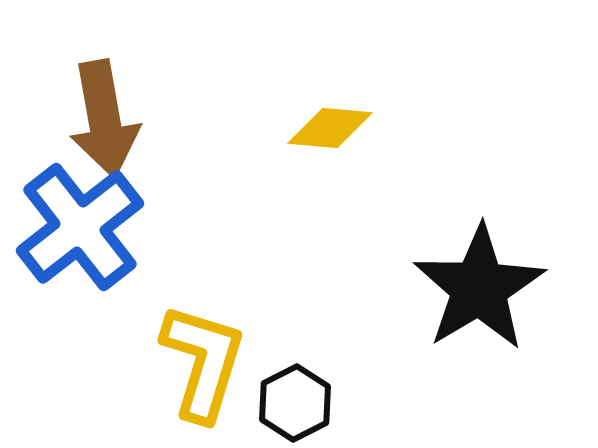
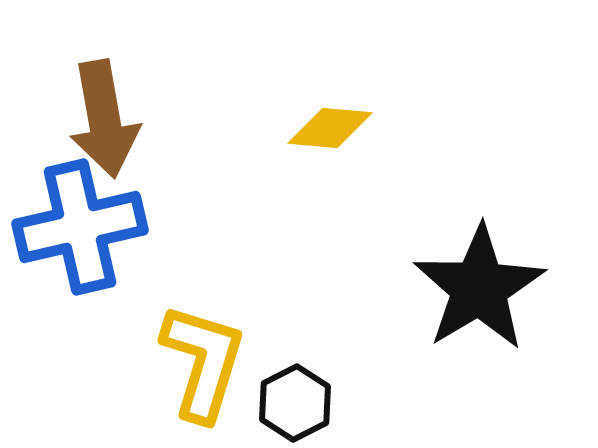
blue cross: rotated 25 degrees clockwise
